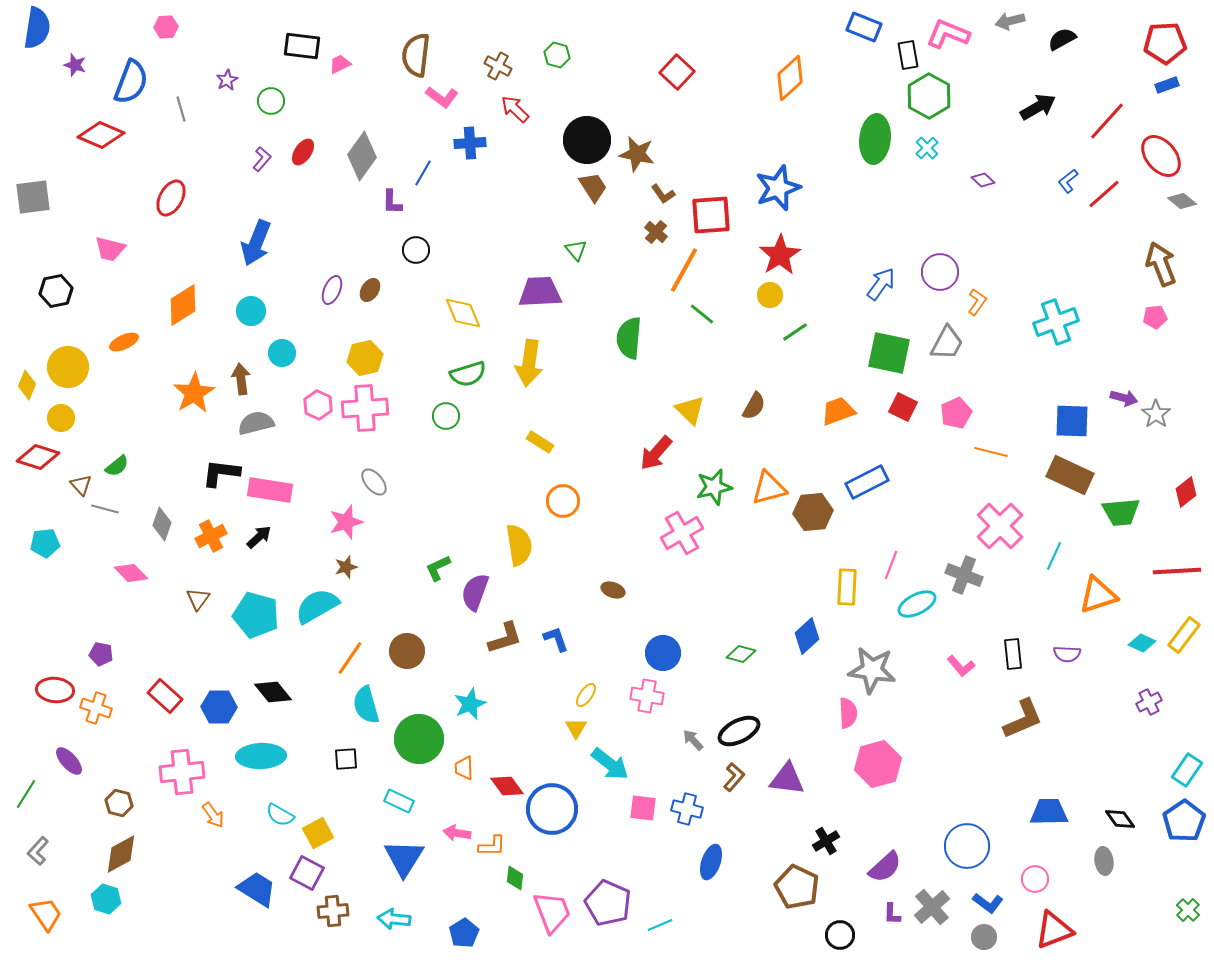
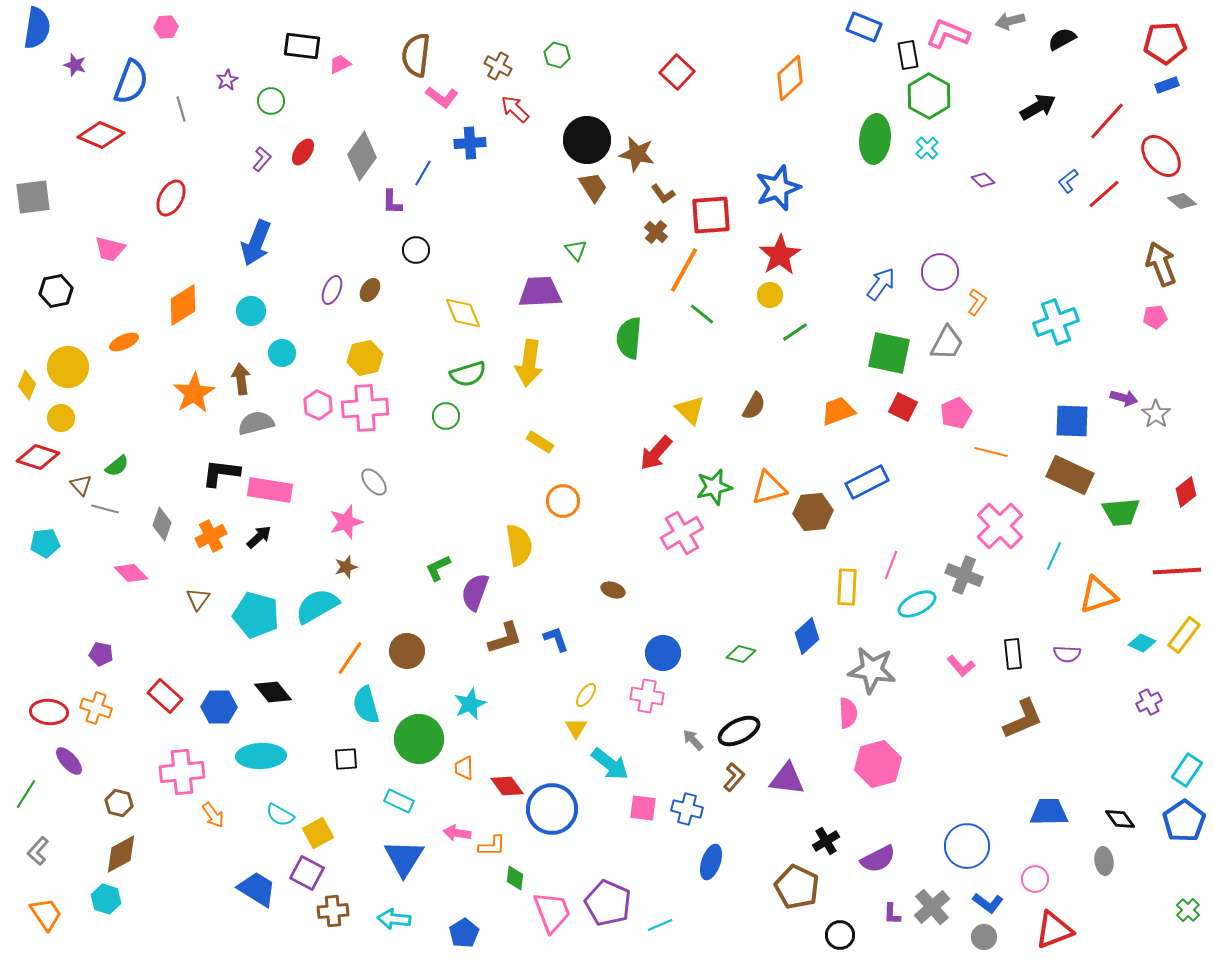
red ellipse at (55, 690): moved 6 px left, 22 px down
purple semicircle at (885, 867): moved 7 px left, 8 px up; rotated 15 degrees clockwise
